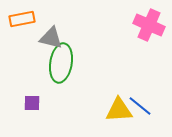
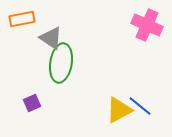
pink cross: moved 2 px left
gray triangle: rotated 20 degrees clockwise
purple square: rotated 24 degrees counterclockwise
yellow triangle: rotated 24 degrees counterclockwise
